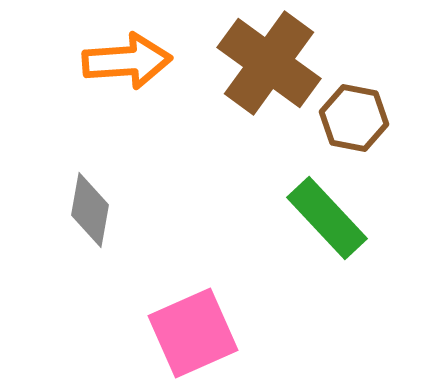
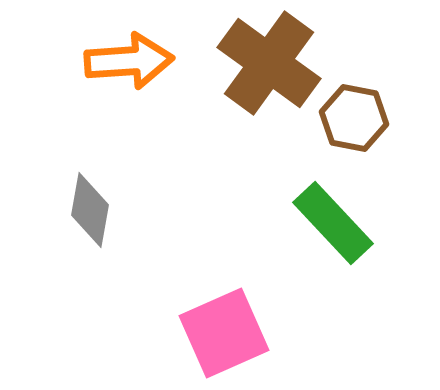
orange arrow: moved 2 px right
green rectangle: moved 6 px right, 5 px down
pink square: moved 31 px right
